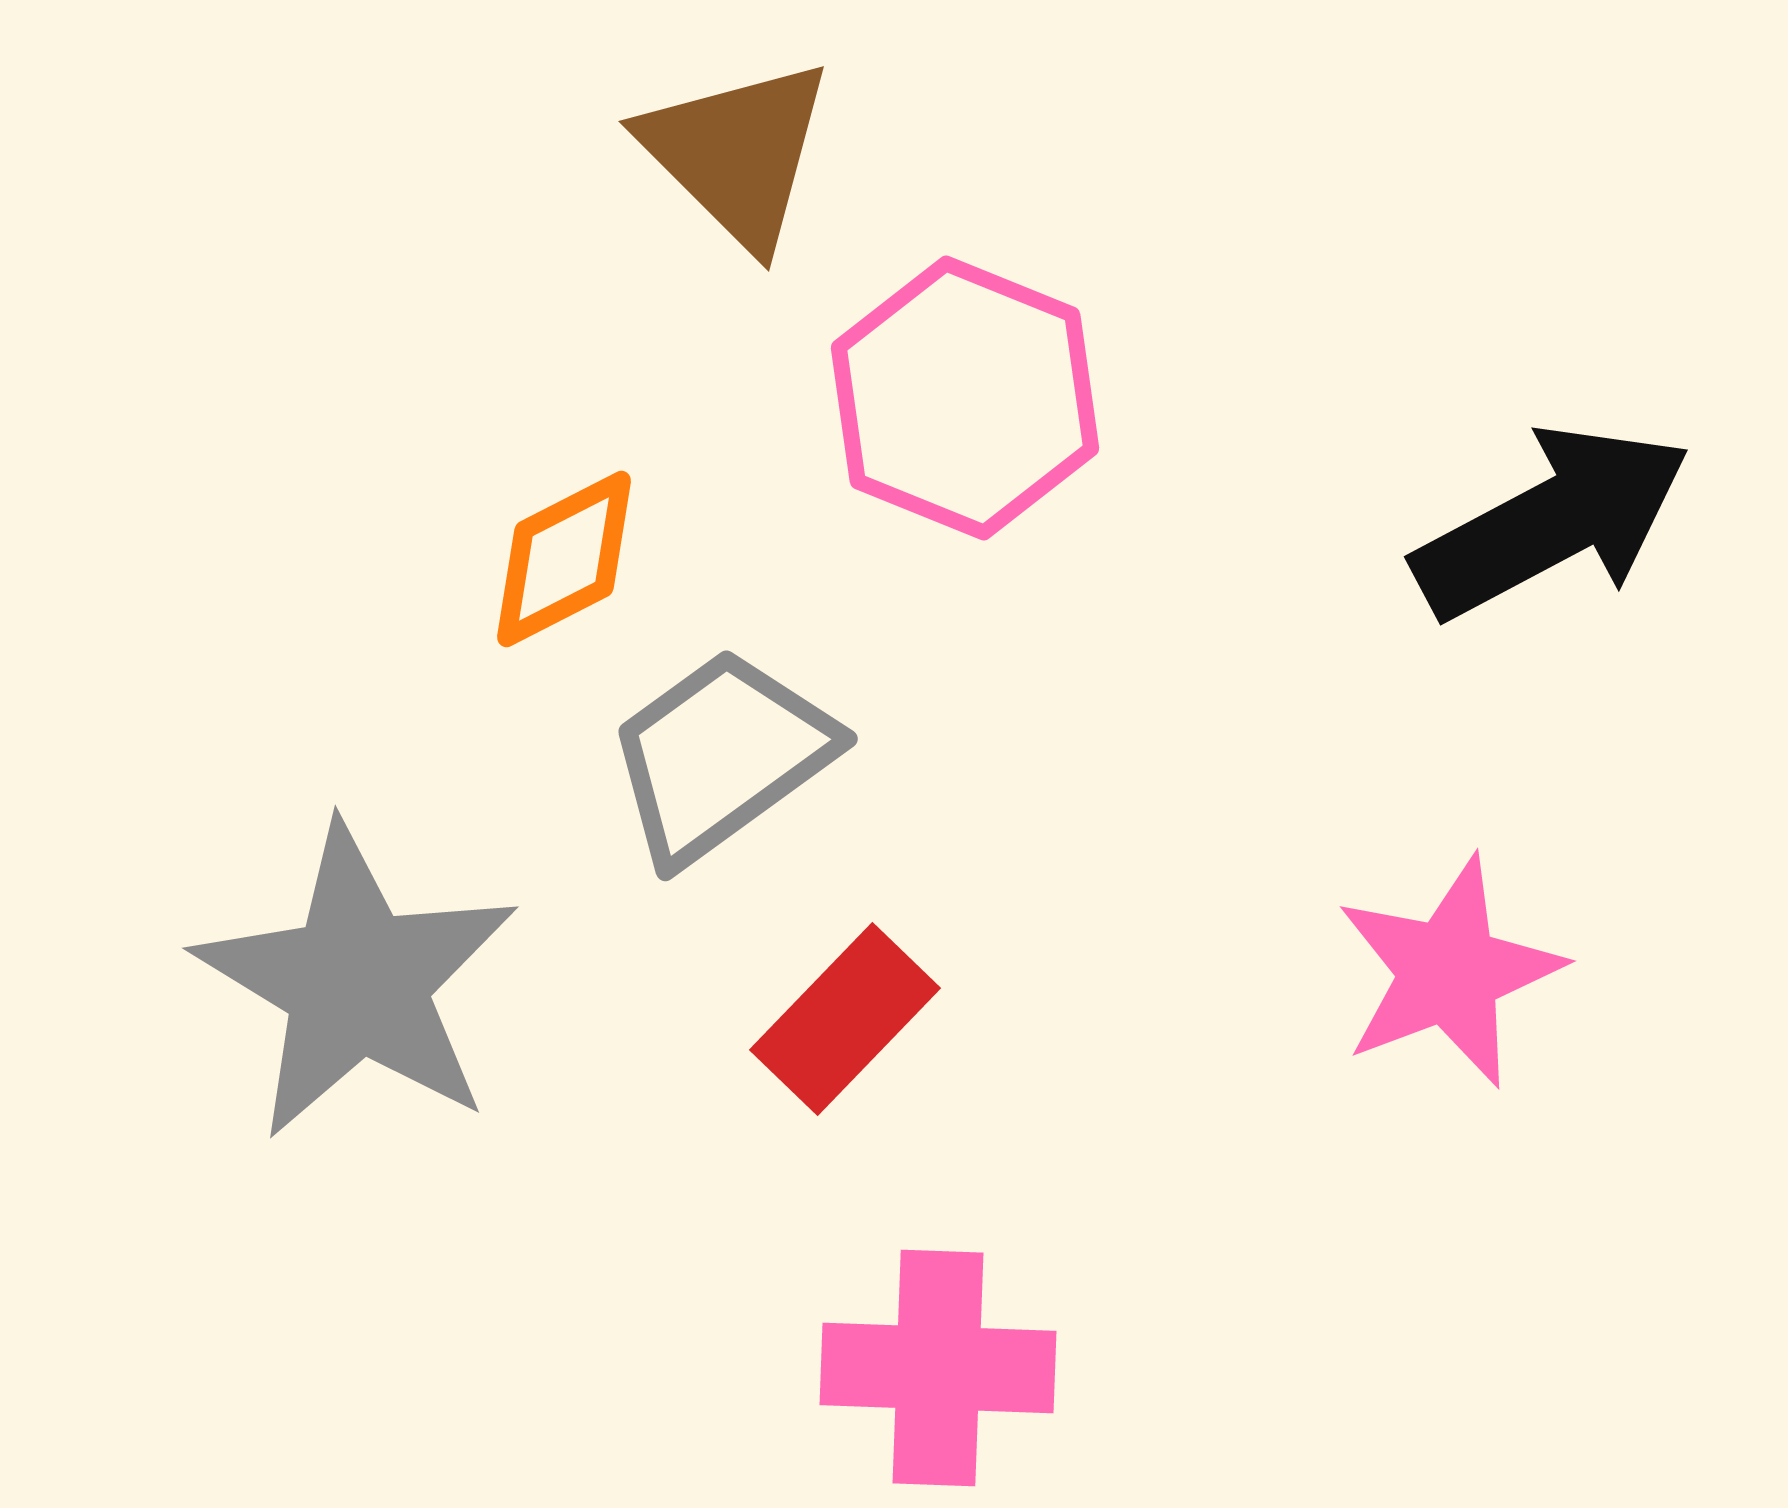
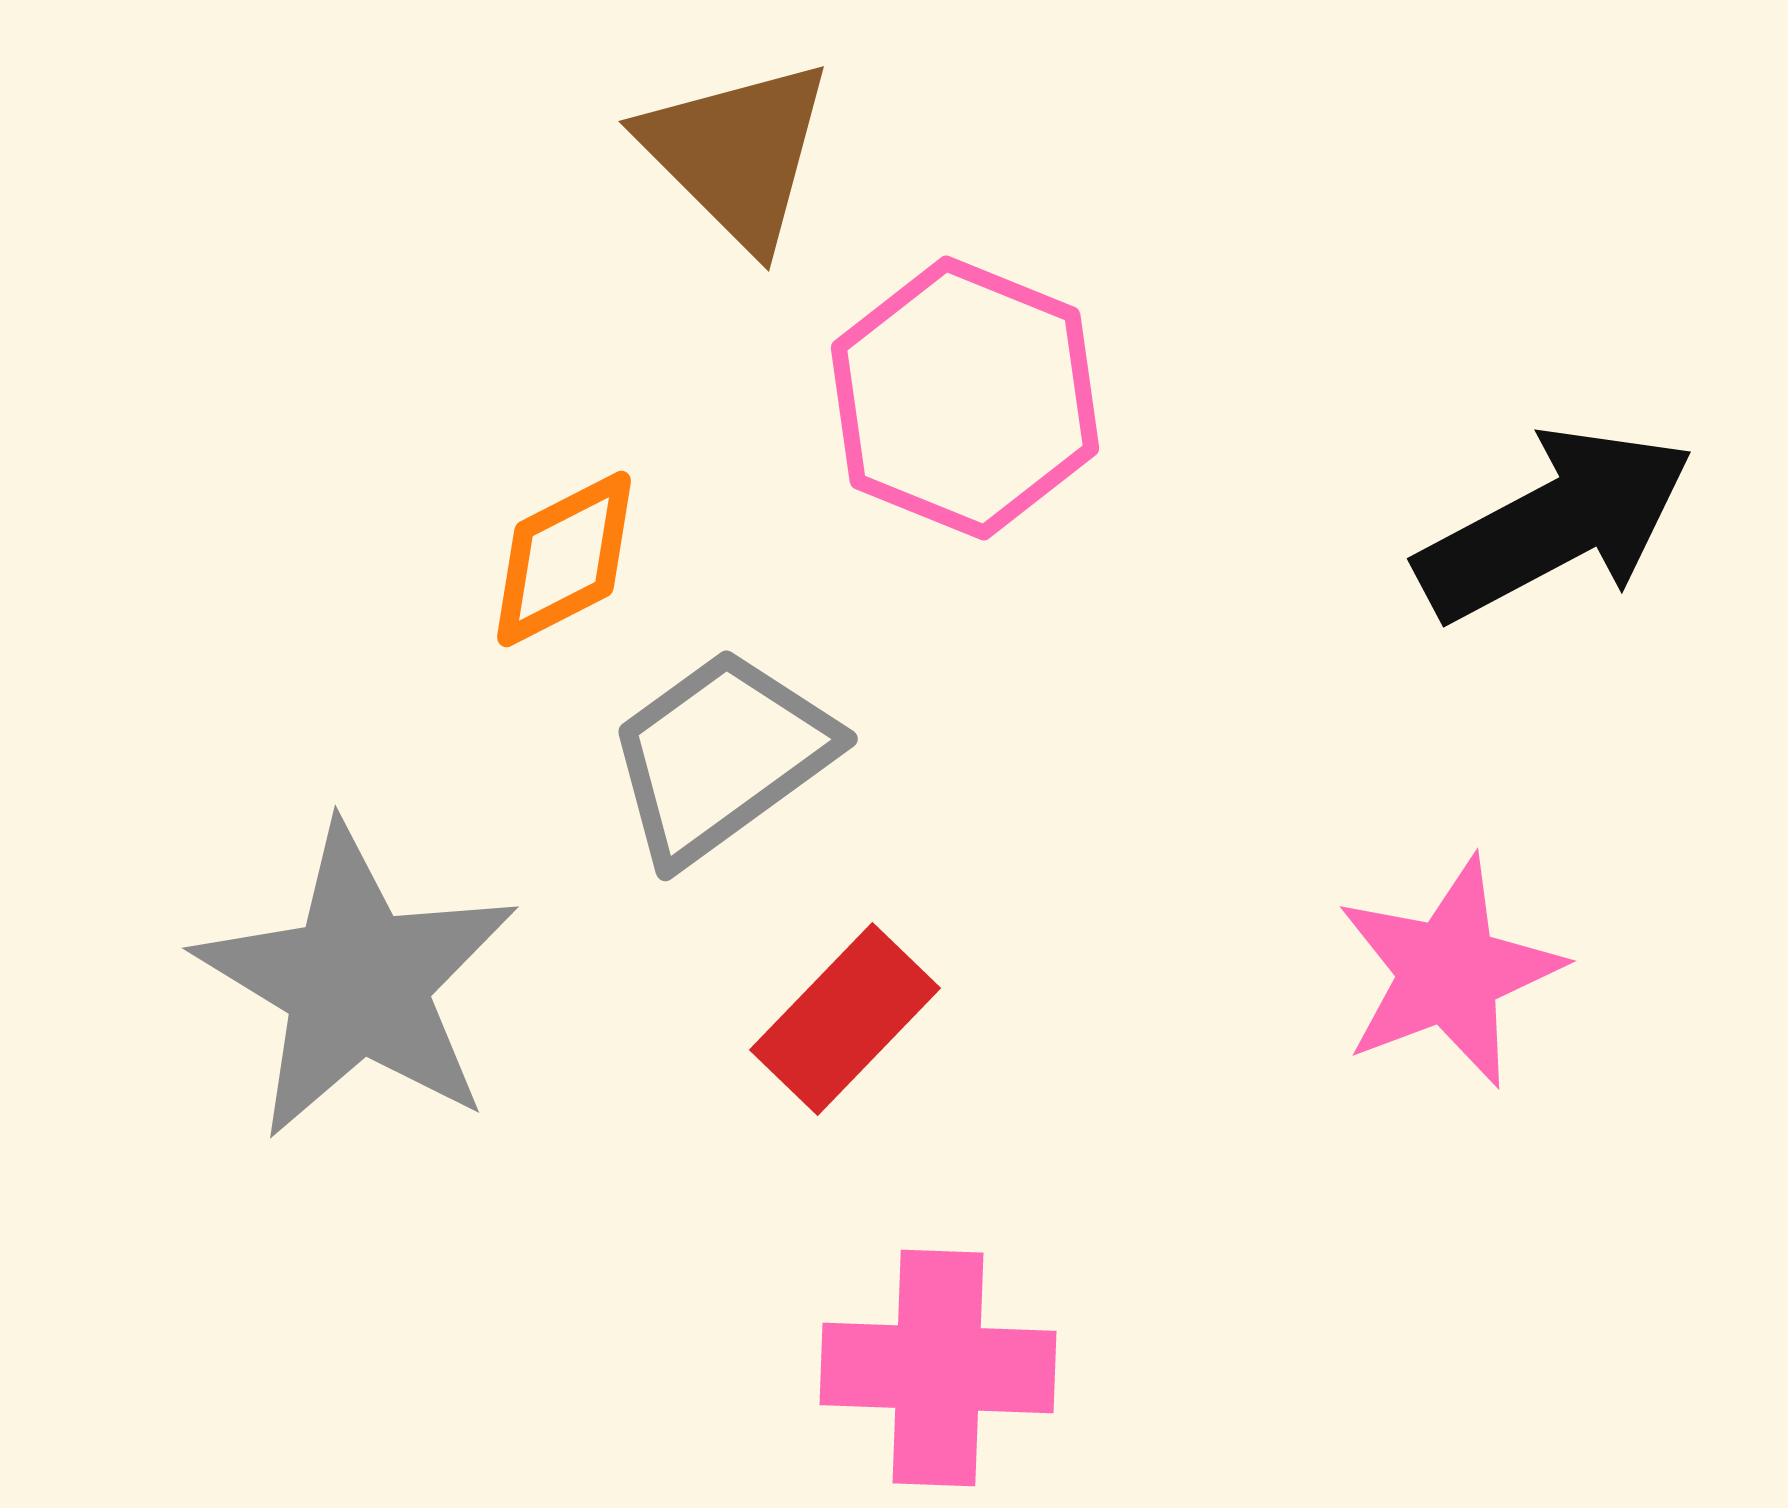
black arrow: moved 3 px right, 2 px down
